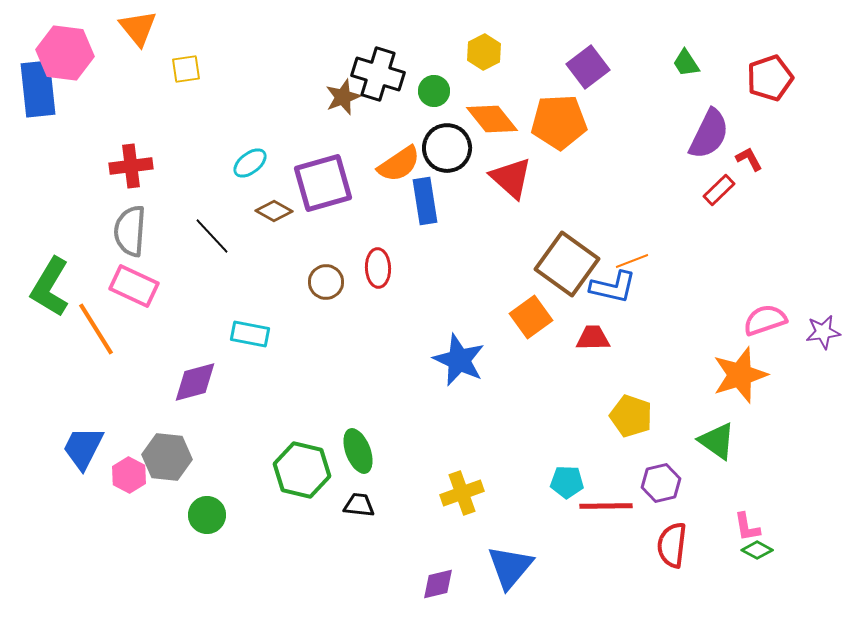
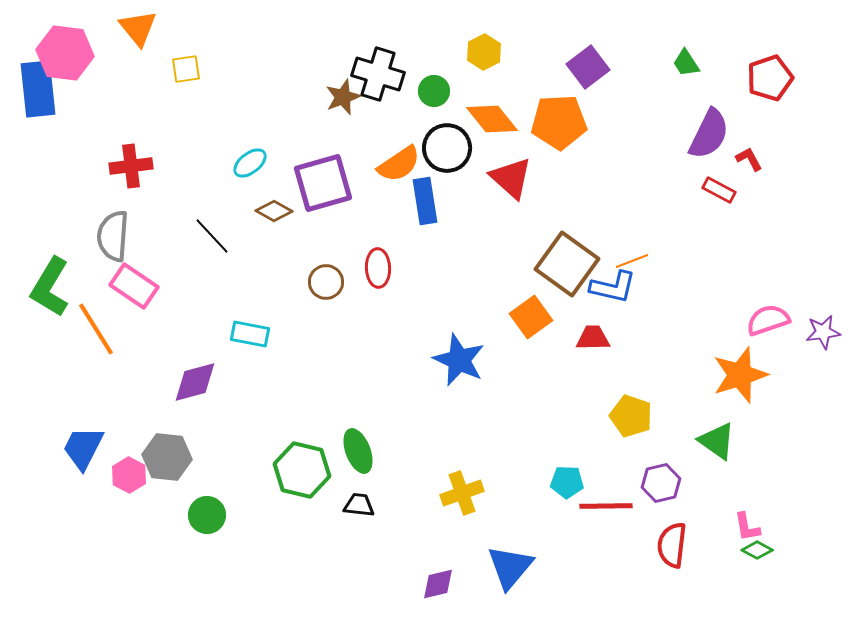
red rectangle at (719, 190): rotated 72 degrees clockwise
gray semicircle at (130, 231): moved 17 px left, 5 px down
pink rectangle at (134, 286): rotated 9 degrees clockwise
pink semicircle at (765, 320): moved 3 px right
